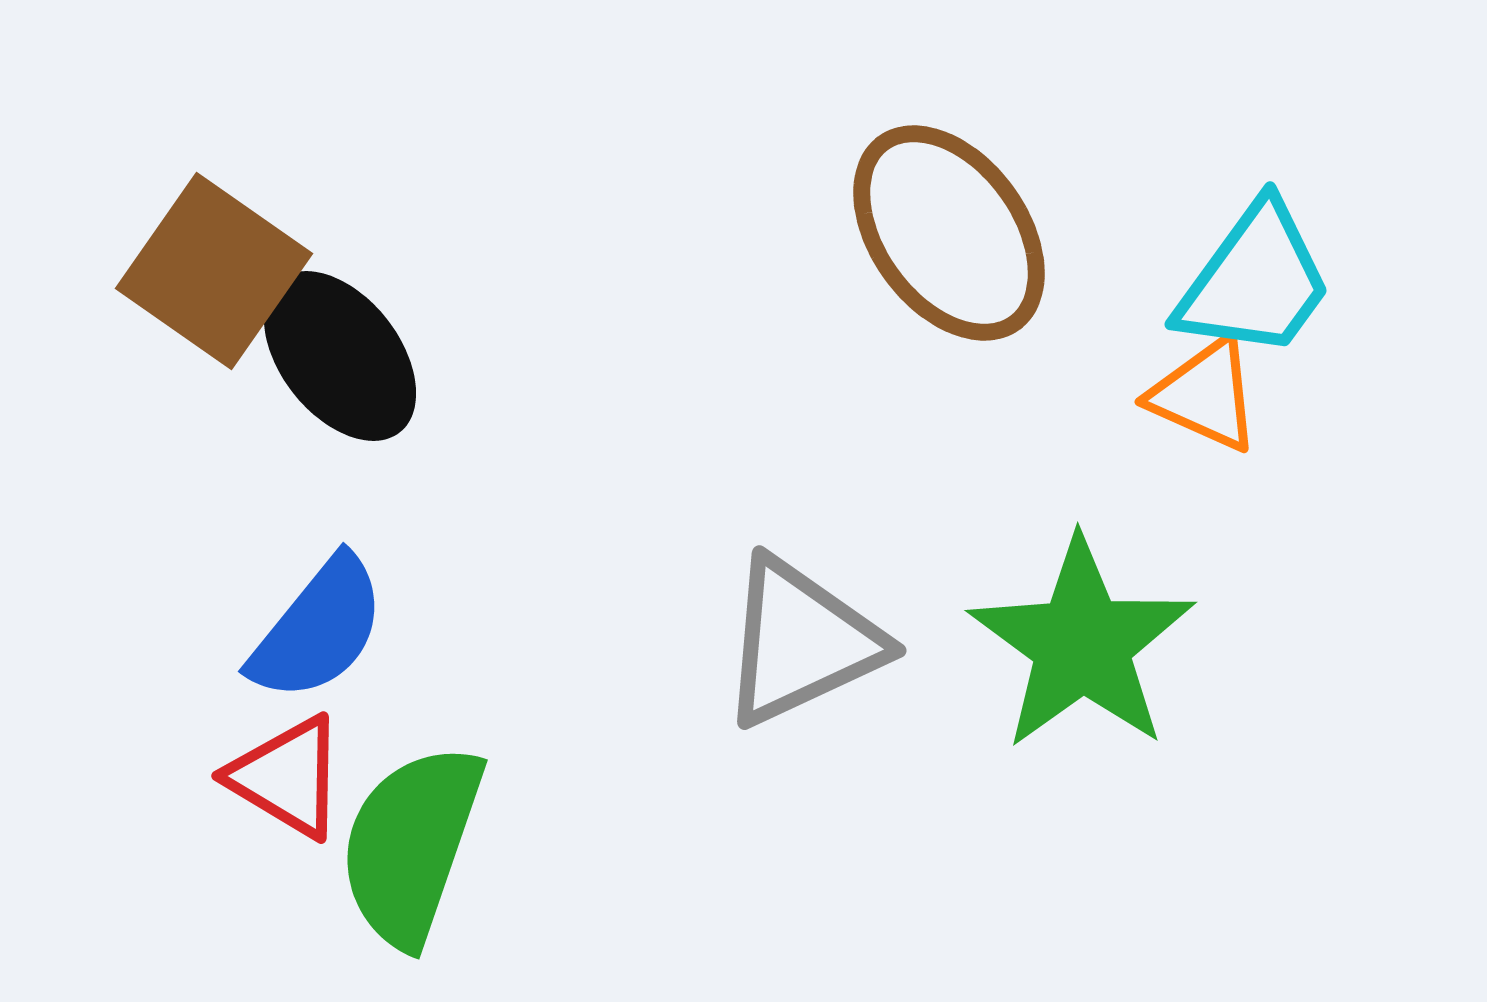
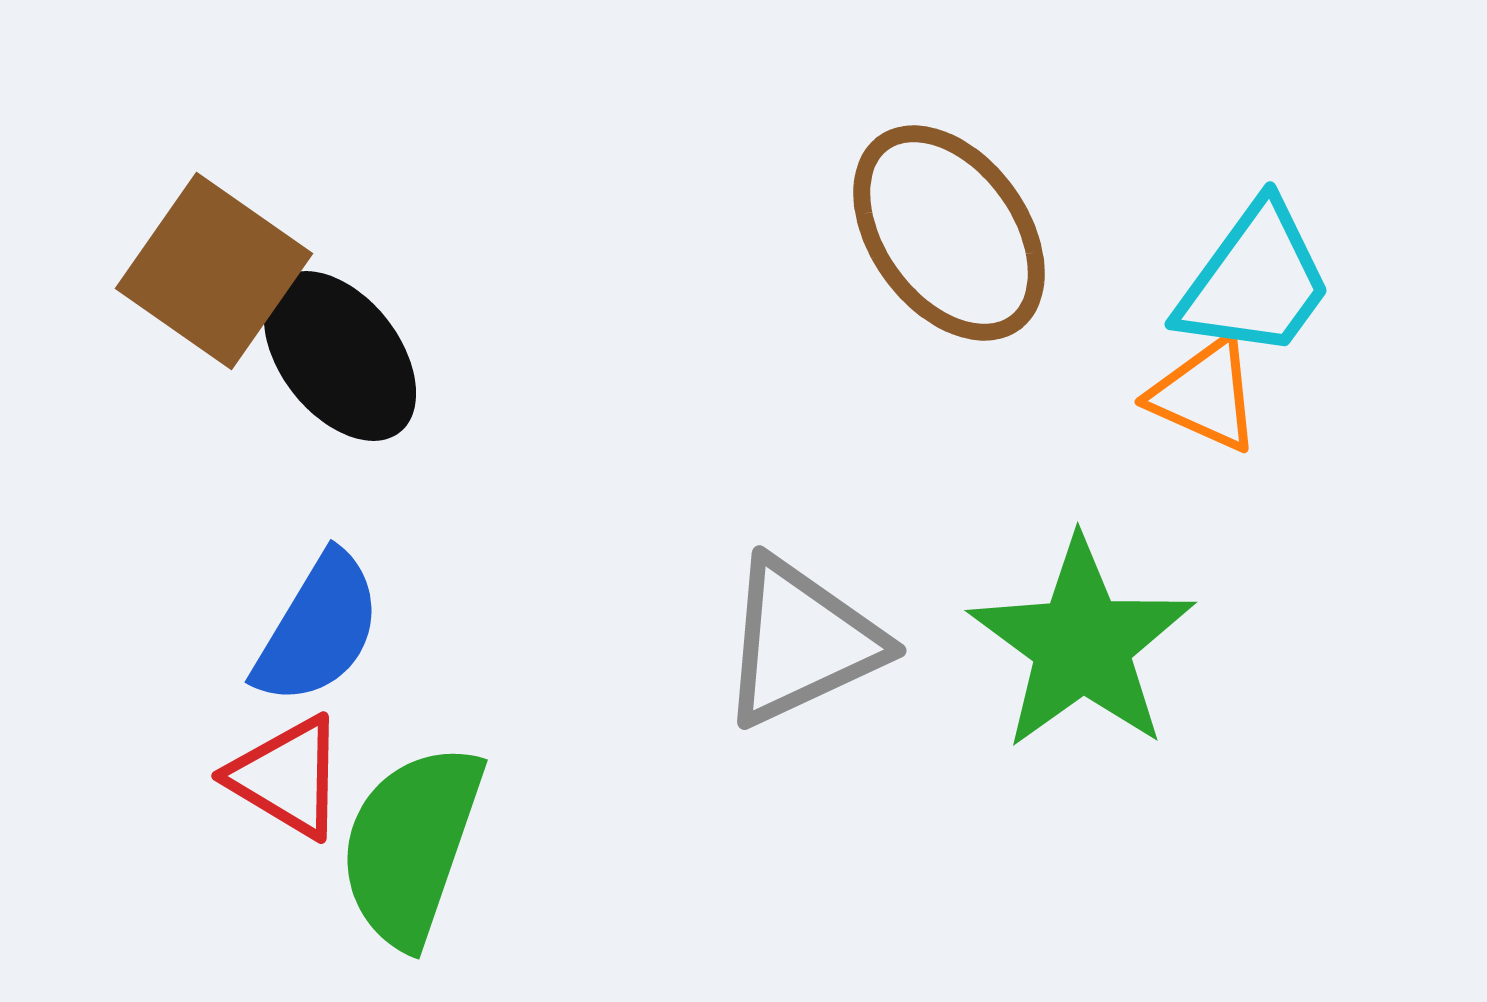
blue semicircle: rotated 8 degrees counterclockwise
